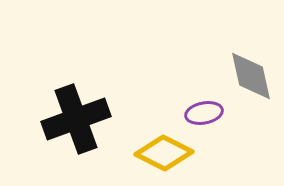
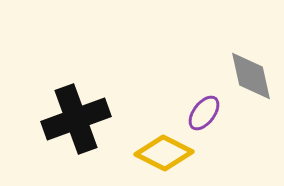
purple ellipse: rotated 42 degrees counterclockwise
